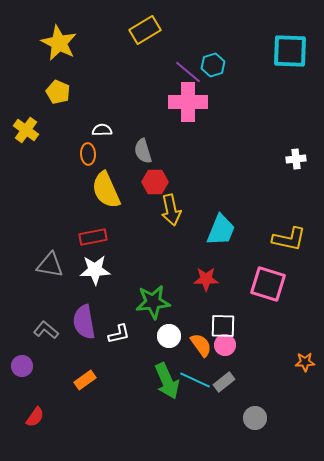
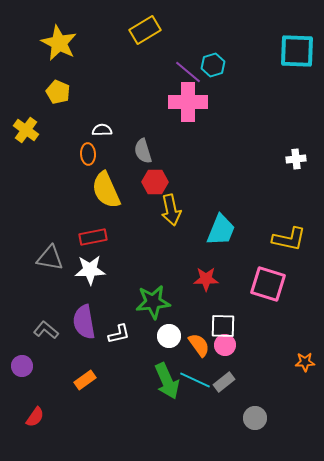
cyan square: moved 7 px right
gray triangle: moved 7 px up
white star: moved 5 px left
orange semicircle: moved 2 px left
